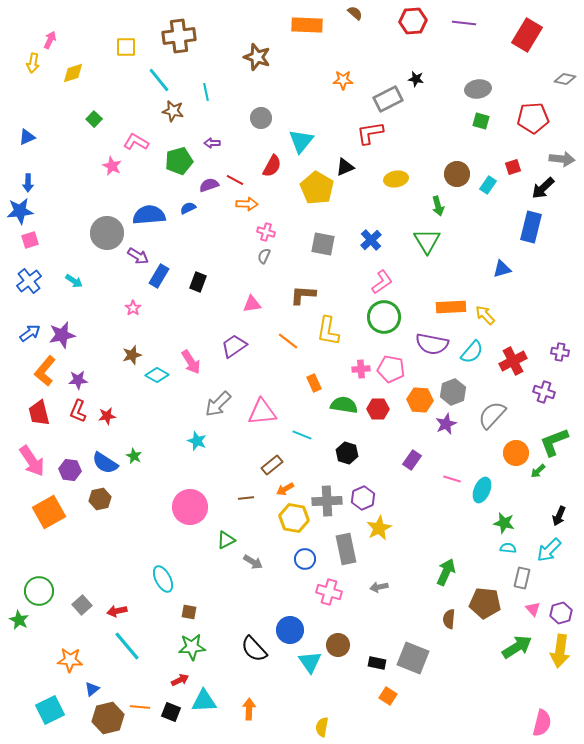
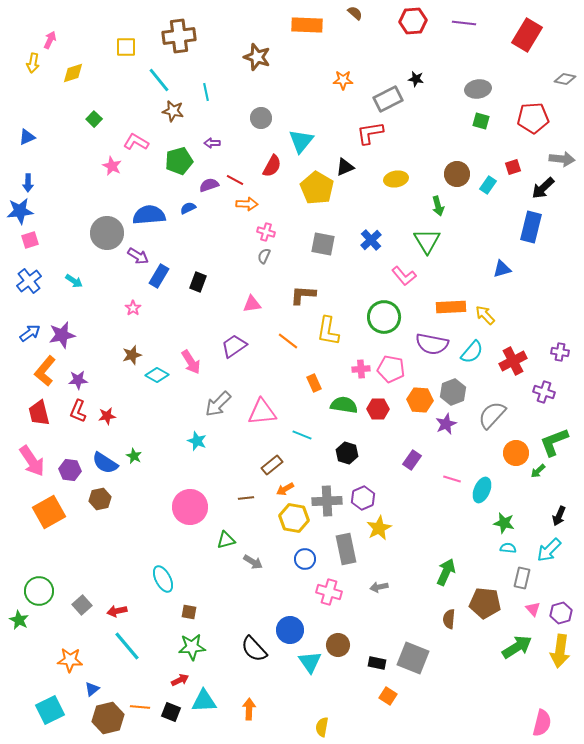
pink L-shape at (382, 282): moved 22 px right, 6 px up; rotated 85 degrees clockwise
green triangle at (226, 540): rotated 12 degrees clockwise
